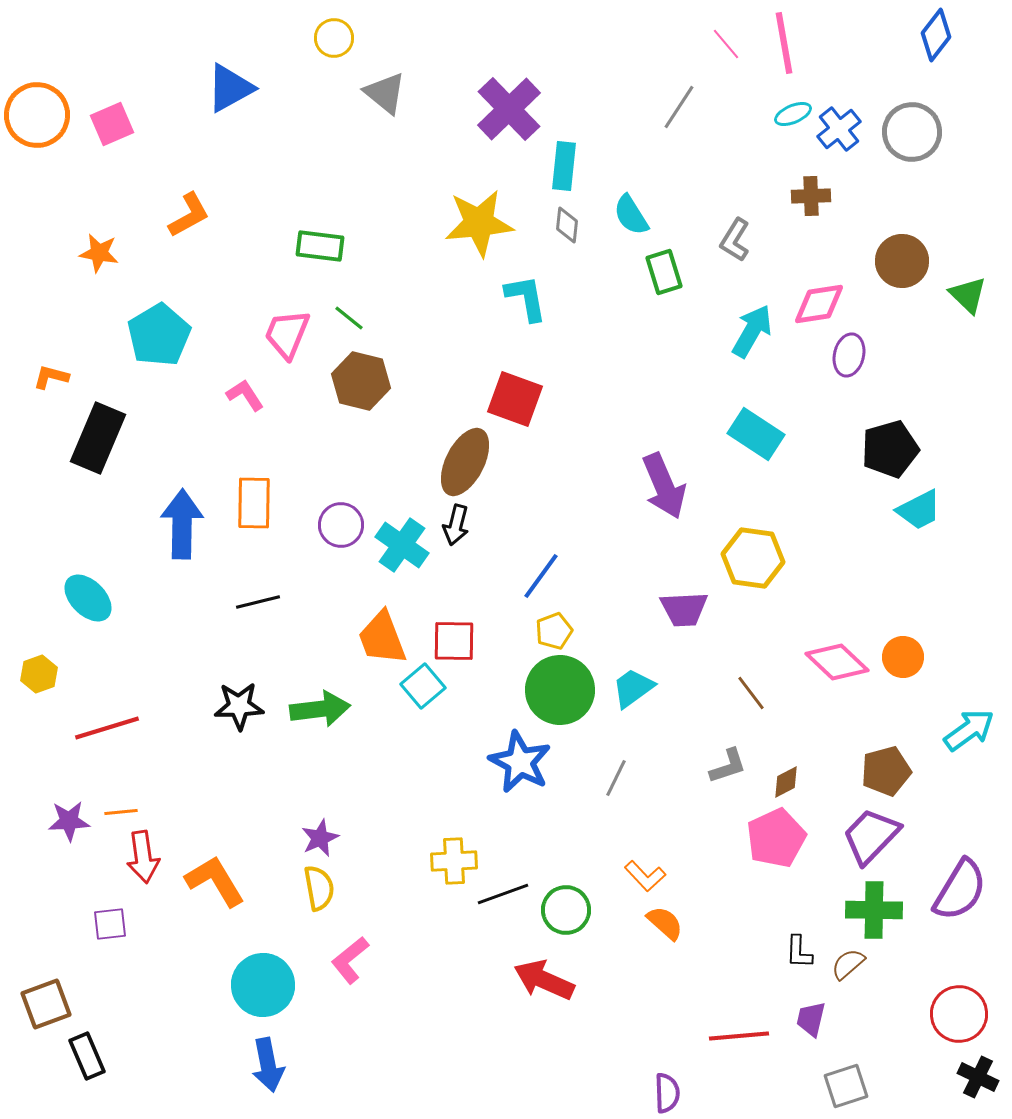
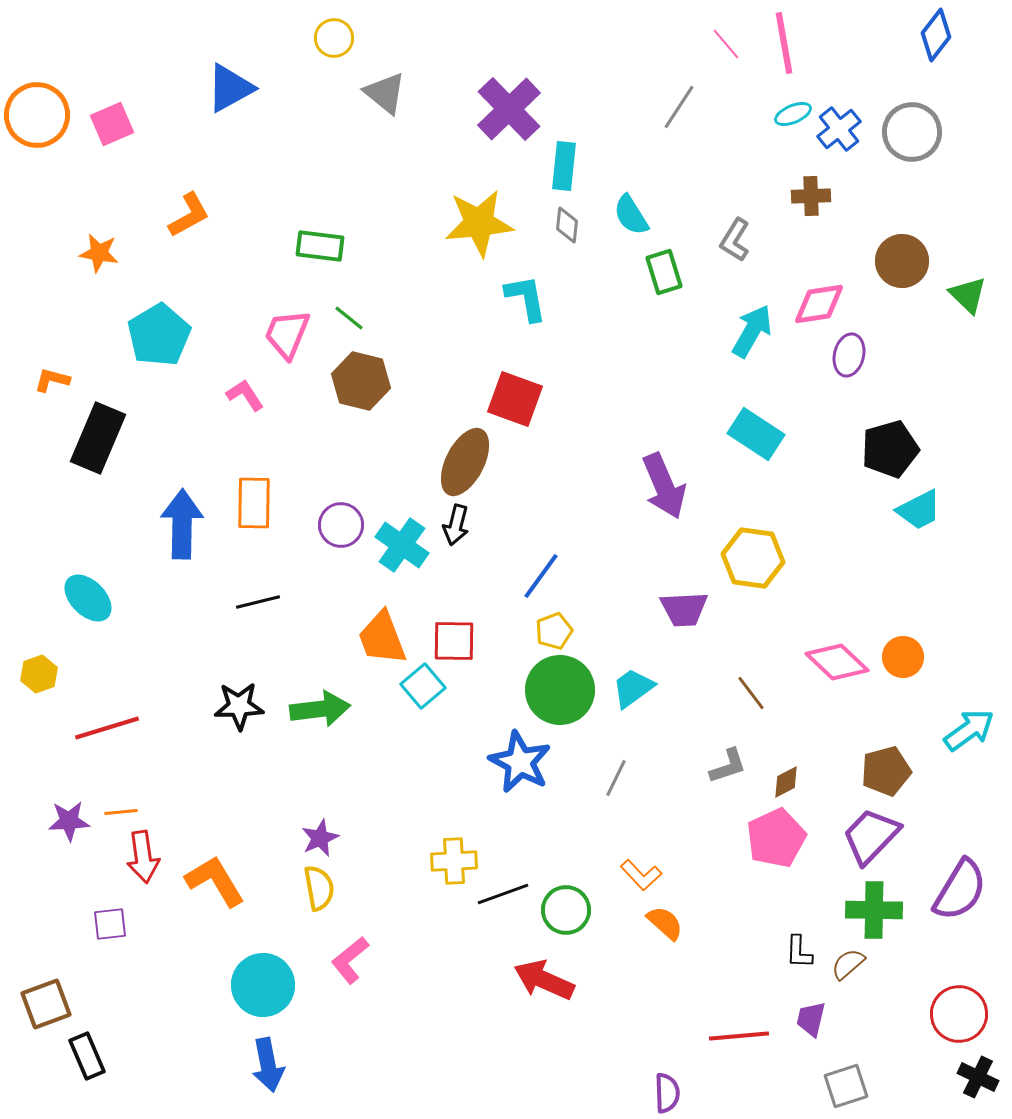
orange L-shape at (51, 377): moved 1 px right, 3 px down
orange L-shape at (645, 876): moved 4 px left, 1 px up
